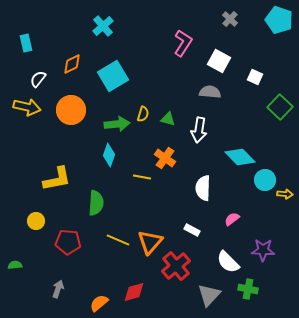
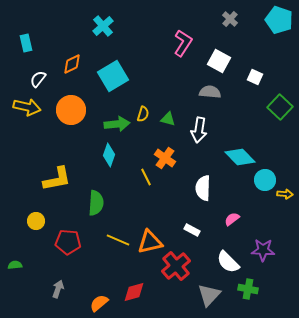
yellow line at (142, 177): moved 4 px right; rotated 54 degrees clockwise
orange triangle at (150, 242): rotated 36 degrees clockwise
